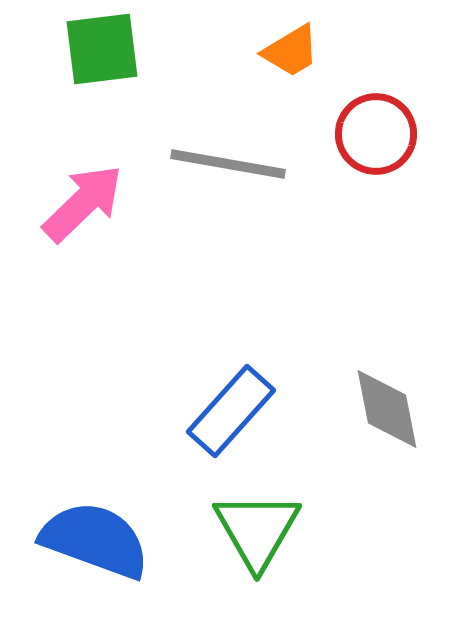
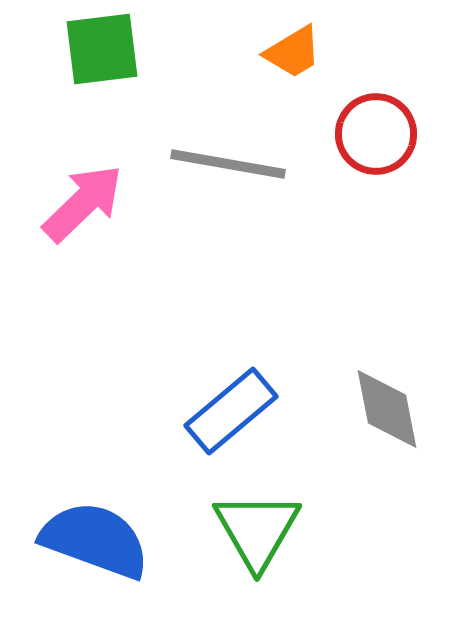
orange trapezoid: moved 2 px right, 1 px down
blue rectangle: rotated 8 degrees clockwise
